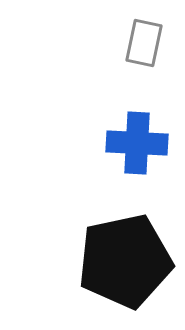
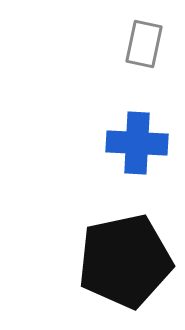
gray rectangle: moved 1 px down
